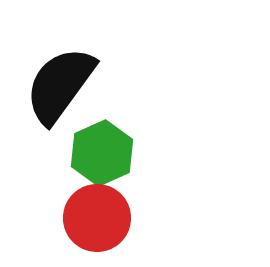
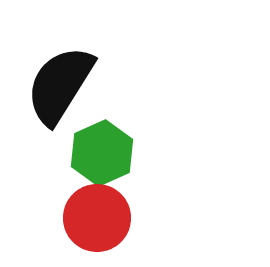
black semicircle: rotated 4 degrees counterclockwise
